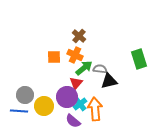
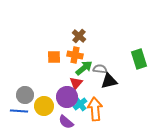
orange cross: rotated 14 degrees counterclockwise
purple semicircle: moved 7 px left, 1 px down
